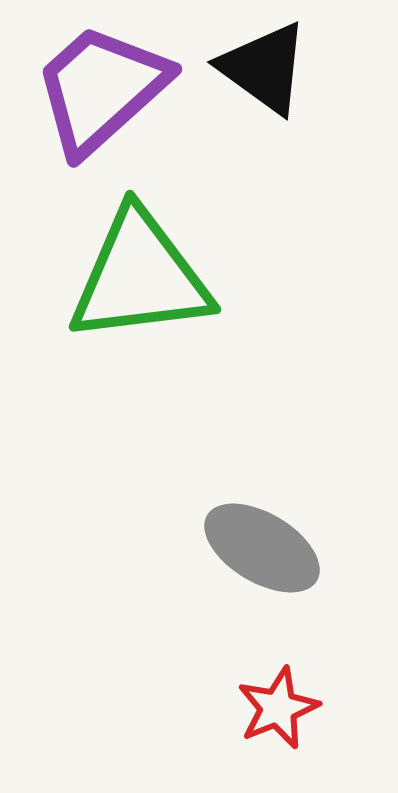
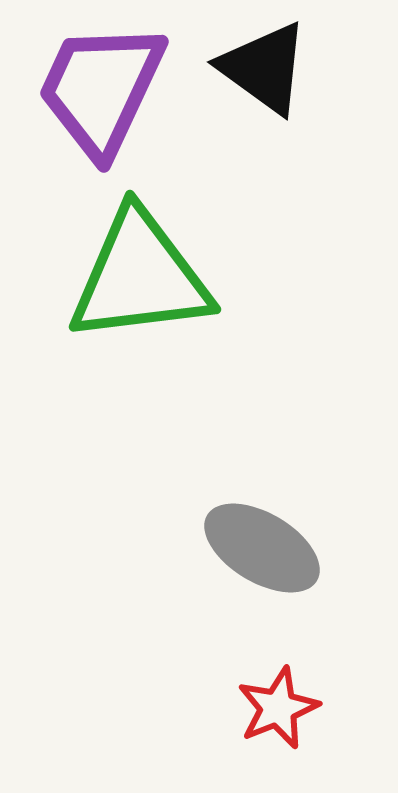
purple trapezoid: rotated 23 degrees counterclockwise
